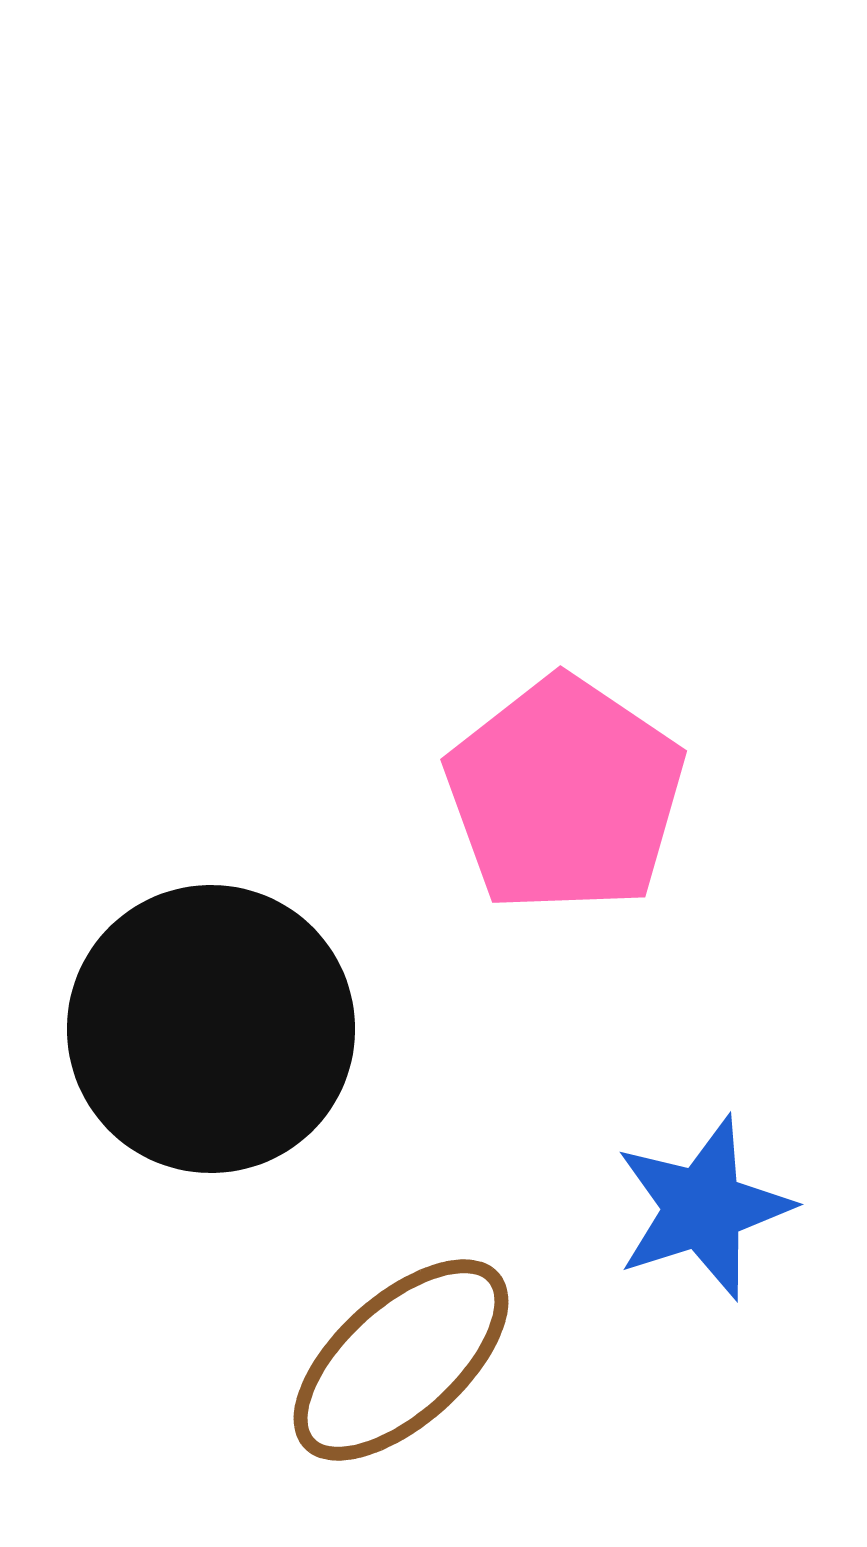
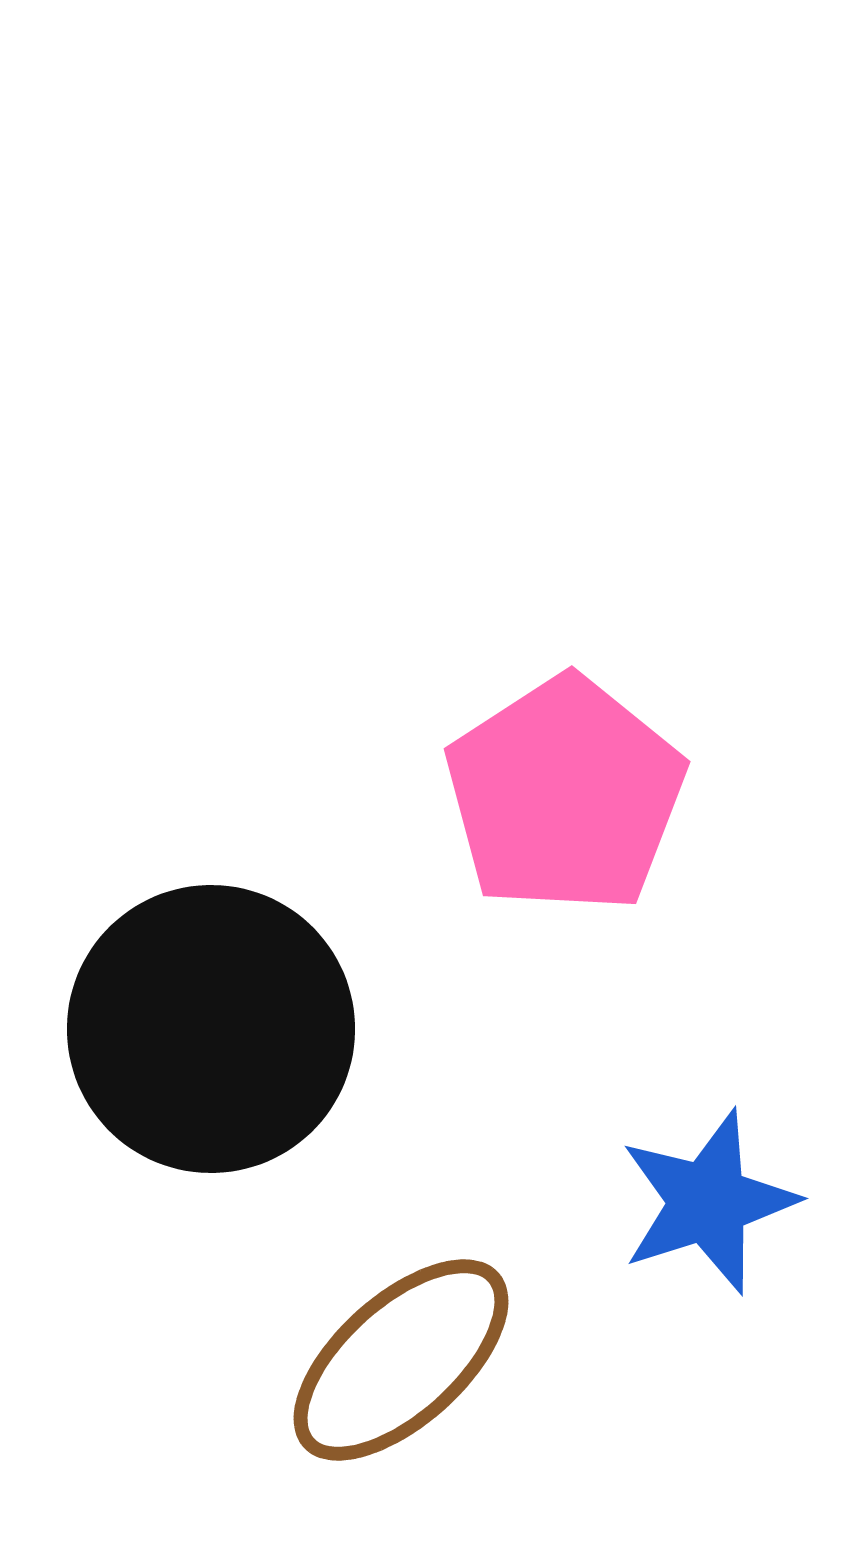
pink pentagon: rotated 5 degrees clockwise
blue star: moved 5 px right, 6 px up
